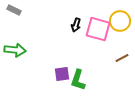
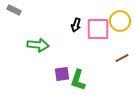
pink square: rotated 15 degrees counterclockwise
green arrow: moved 23 px right, 5 px up
